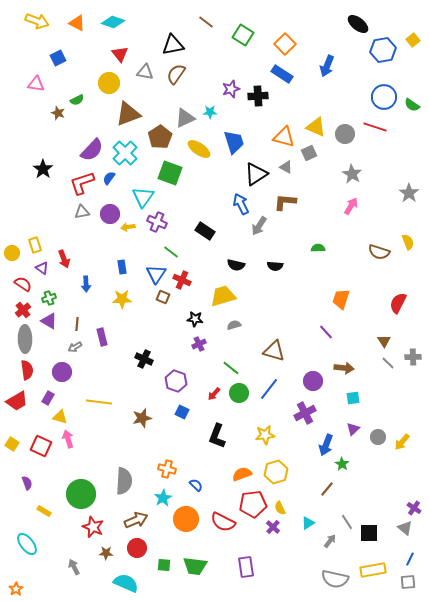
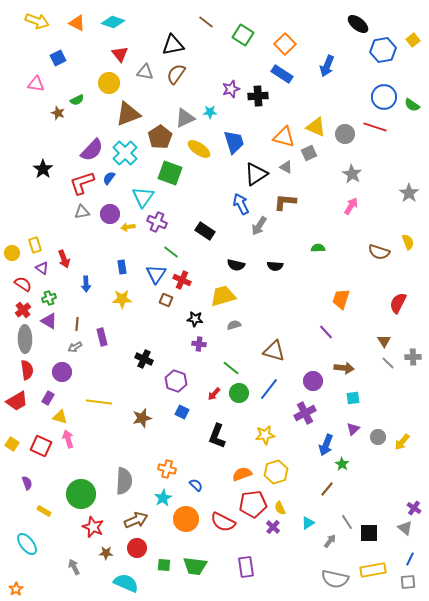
brown square at (163, 297): moved 3 px right, 3 px down
purple cross at (199, 344): rotated 32 degrees clockwise
